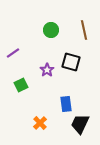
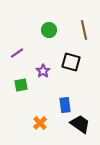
green circle: moved 2 px left
purple line: moved 4 px right
purple star: moved 4 px left, 1 px down
green square: rotated 16 degrees clockwise
blue rectangle: moved 1 px left, 1 px down
black trapezoid: rotated 100 degrees clockwise
